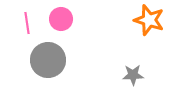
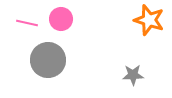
pink line: rotated 70 degrees counterclockwise
